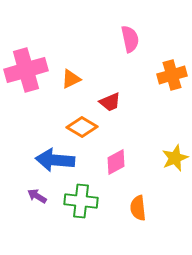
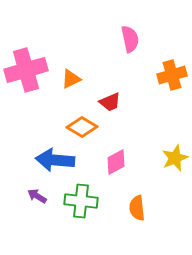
orange semicircle: moved 1 px left
